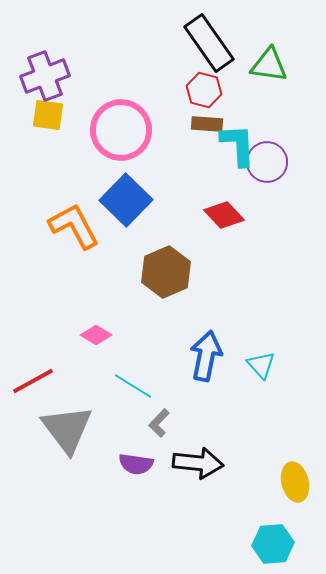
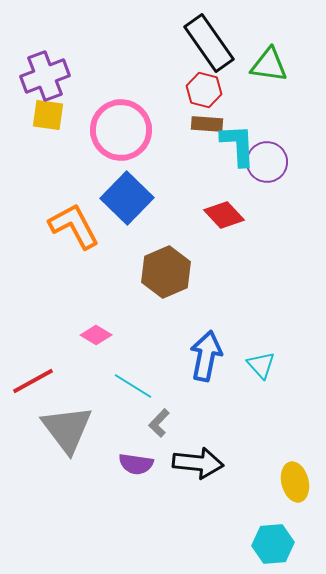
blue square: moved 1 px right, 2 px up
